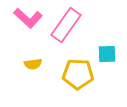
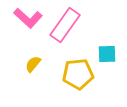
pink rectangle: moved 1 px left
yellow semicircle: rotated 138 degrees clockwise
yellow pentagon: rotated 8 degrees counterclockwise
